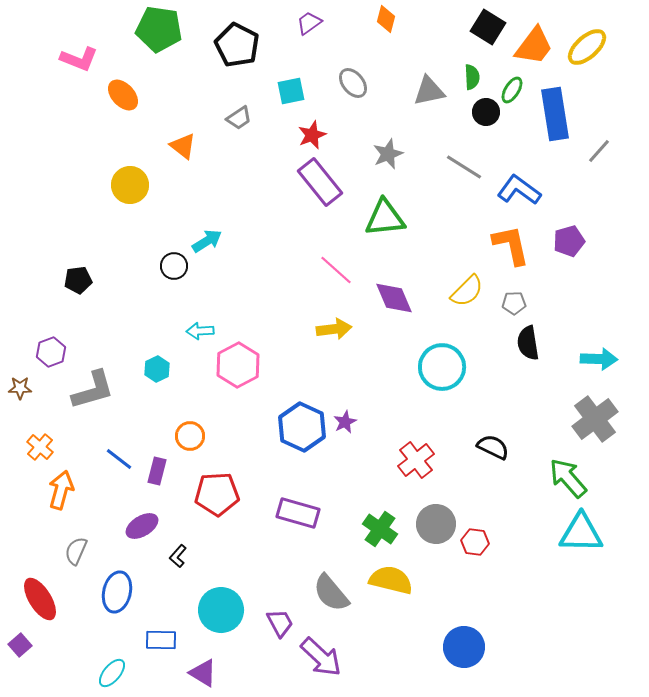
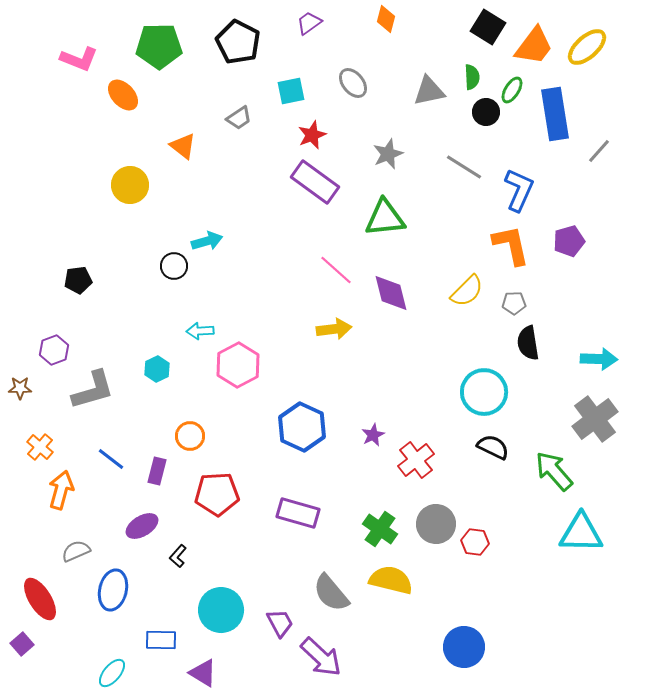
green pentagon at (159, 29): moved 17 px down; rotated 9 degrees counterclockwise
black pentagon at (237, 45): moved 1 px right, 3 px up
purple rectangle at (320, 182): moved 5 px left; rotated 15 degrees counterclockwise
blue L-shape at (519, 190): rotated 78 degrees clockwise
cyan arrow at (207, 241): rotated 16 degrees clockwise
purple diamond at (394, 298): moved 3 px left, 5 px up; rotated 9 degrees clockwise
purple hexagon at (51, 352): moved 3 px right, 2 px up
cyan circle at (442, 367): moved 42 px right, 25 px down
purple star at (345, 422): moved 28 px right, 13 px down
blue line at (119, 459): moved 8 px left
green arrow at (568, 478): moved 14 px left, 7 px up
gray semicircle at (76, 551): rotated 44 degrees clockwise
blue ellipse at (117, 592): moved 4 px left, 2 px up
purple square at (20, 645): moved 2 px right, 1 px up
